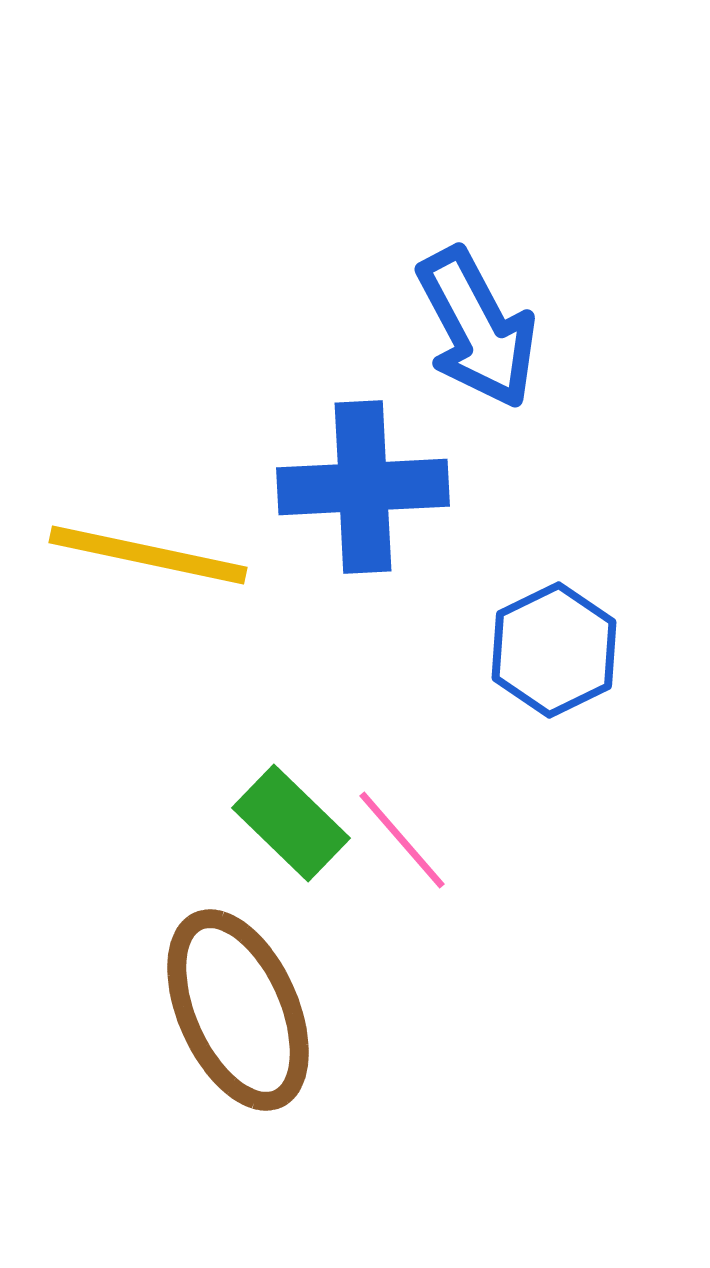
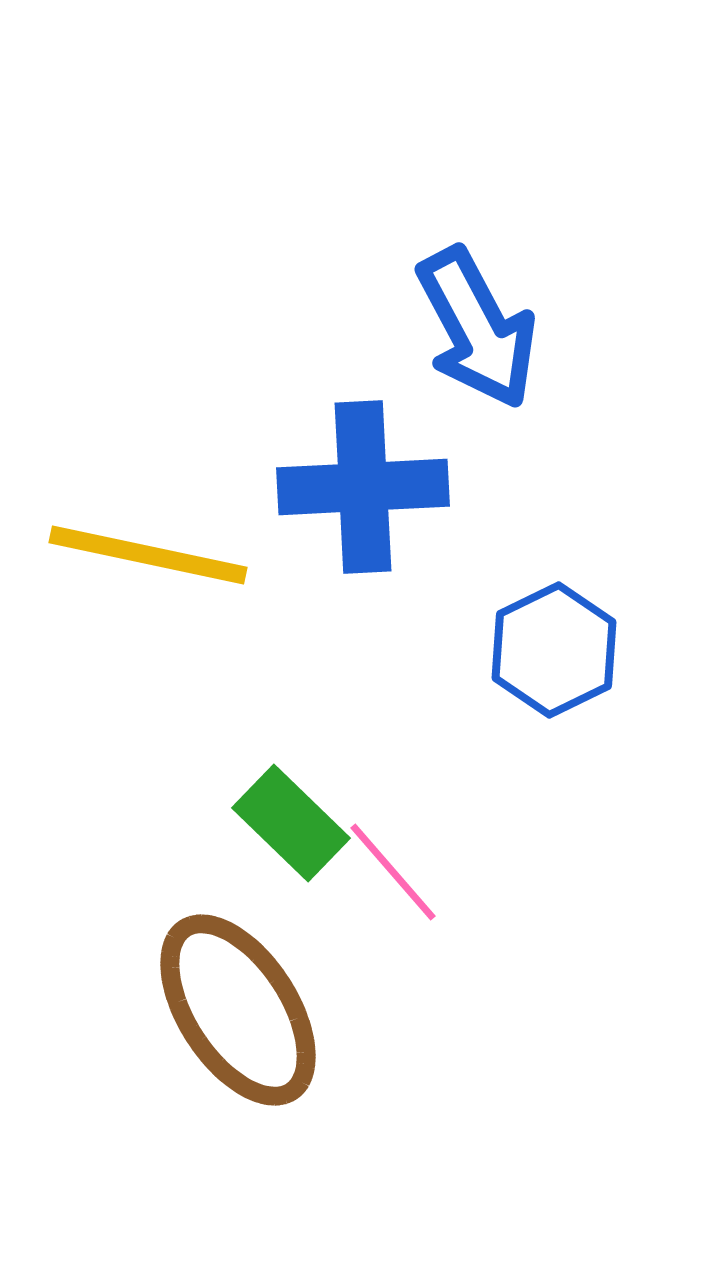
pink line: moved 9 px left, 32 px down
brown ellipse: rotated 9 degrees counterclockwise
